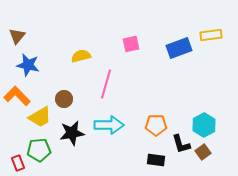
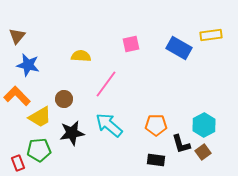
blue rectangle: rotated 50 degrees clockwise
yellow semicircle: rotated 18 degrees clockwise
pink line: rotated 20 degrees clockwise
cyan arrow: rotated 140 degrees counterclockwise
